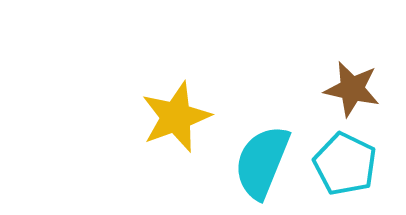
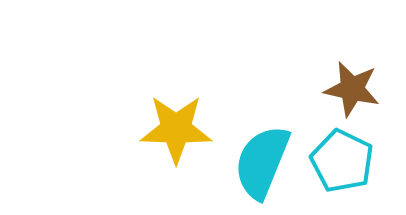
yellow star: moved 12 px down; rotated 22 degrees clockwise
cyan pentagon: moved 3 px left, 3 px up
